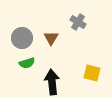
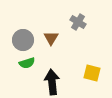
gray circle: moved 1 px right, 2 px down
